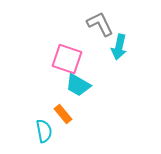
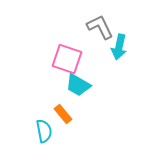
gray L-shape: moved 3 px down
